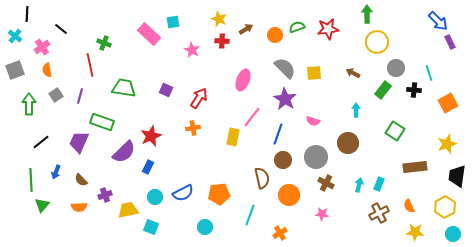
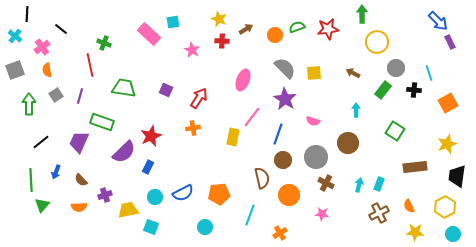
green arrow at (367, 14): moved 5 px left
